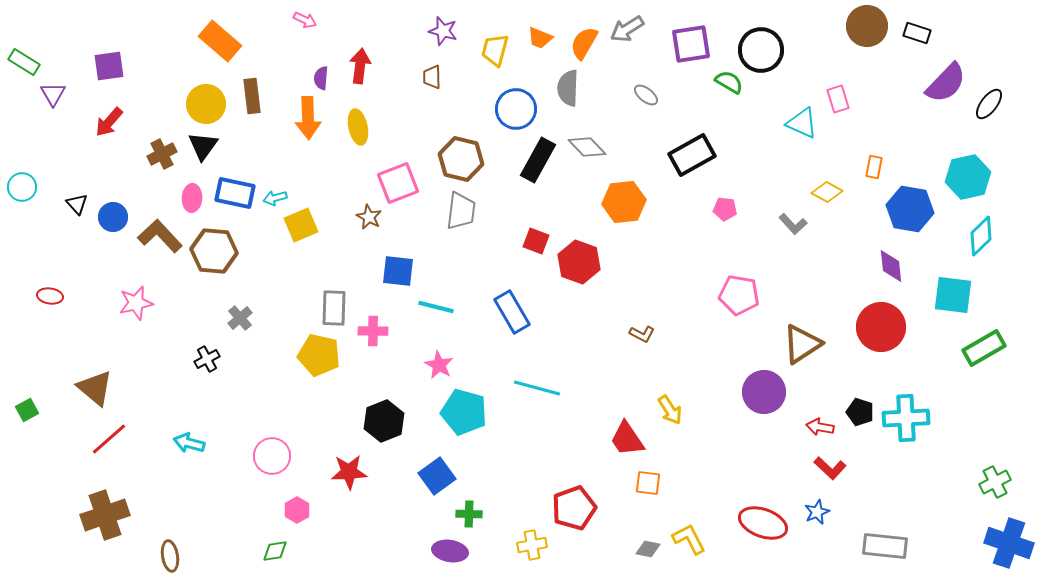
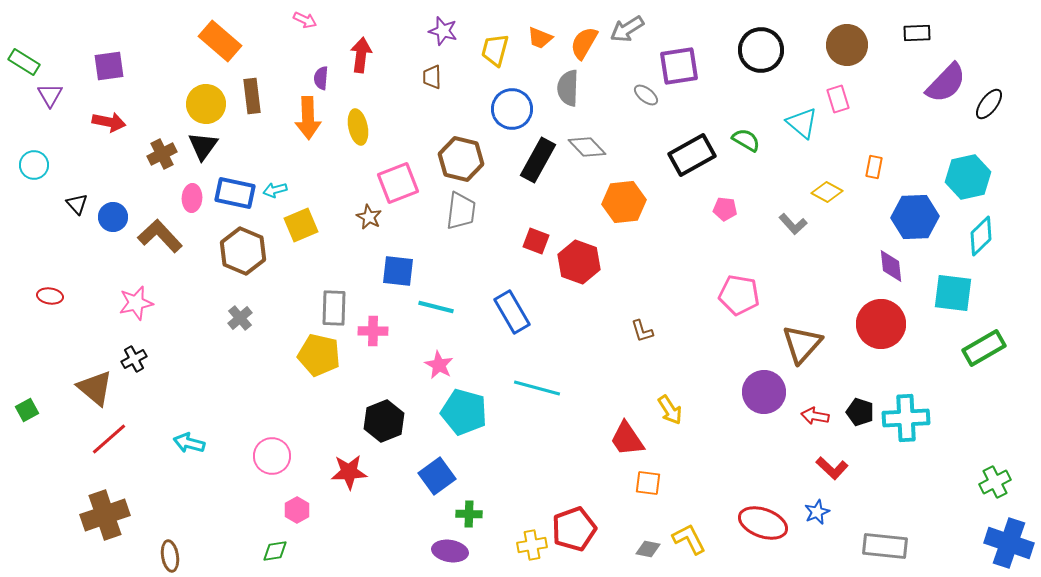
brown circle at (867, 26): moved 20 px left, 19 px down
black rectangle at (917, 33): rotated 20 degrees counterclockwise
purple square at (691, 44): moved 12 px left, 22 px down
red arrow at (360, 66): moved 1 px right, 11 px up
green semicircle at (729, 82): moved 17 px right, 58 px down
purple triangle at (53, 94): moved 3 px left, 1 px down
blue circle at (516, 109): moved 4 px left
red arrow at (109, 122): rotated 120 degrees counterclockwise
cyan triangle at (802, 123): rotated 16 degrees clockwise
cyan circle at (22, 187): moved 12 px right, 22 px up
cyan arrow at (275, 198): moved 8 px up
blue hexagon at (910, 209): moved 5 px right, 8 px down; rotated 12 degrees counterclockwise
brown hexagon at (214, 251): moved 29 px right; rotated 18 degrees clockwise
cyan square at (953, 295): moved 2 px up
red circle at (881, 327): moved 3 px up
brown L-shape at (642, 334): moved 3 px up; rotated 45 degrees clockwise
brown triangle at (802, 344): rotated 15 degrees counterclockwise
black cross at (207, 359): moved 73 px left
red arrow at (820, 427): moved 5 px left, 11 px up
red L-shape at (830, 468): moved 2 px right
red pentagon at (574, 508): moved 21 px down
